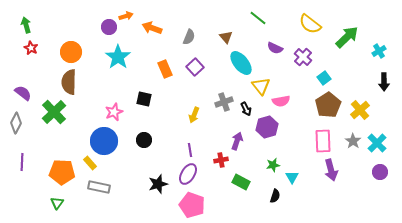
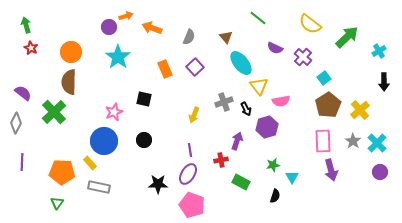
yellow triangle at (261, 86): moved 2 px left
black star at (158, 184): rotated 18 degrees clockwise
